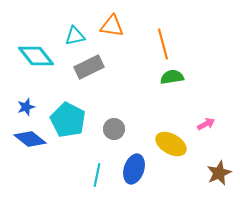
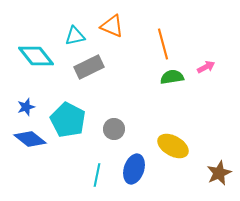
orange triangle: rotated 15 degrees clockwise
pink arrow: moved 57 px up
yellow ellipse: moved 2 px right, 2 px down
